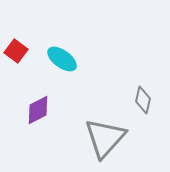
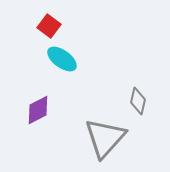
red square: moved 33 px right, 25 px up
gray diamond: moved 5 px left, 1 px down
